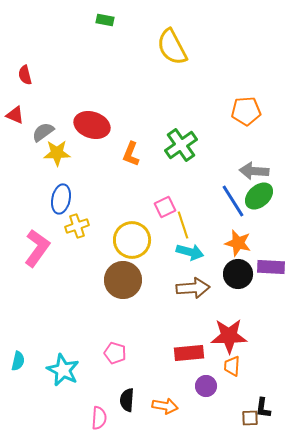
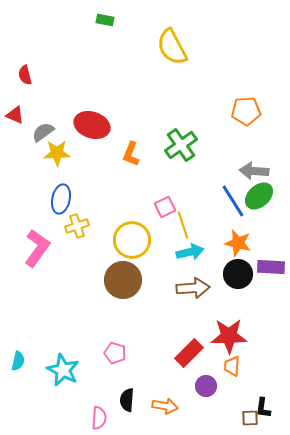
cyan arrow: rotated 28 degrees counterclockwise
red rectangle: rotated 40 degrees counterclockwise
